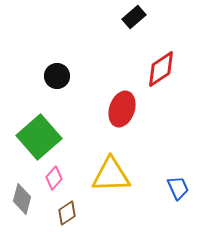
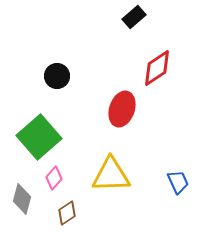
red diamond: moved 4 px left, 1 px up
blue trapezoid: moved 6 px up
